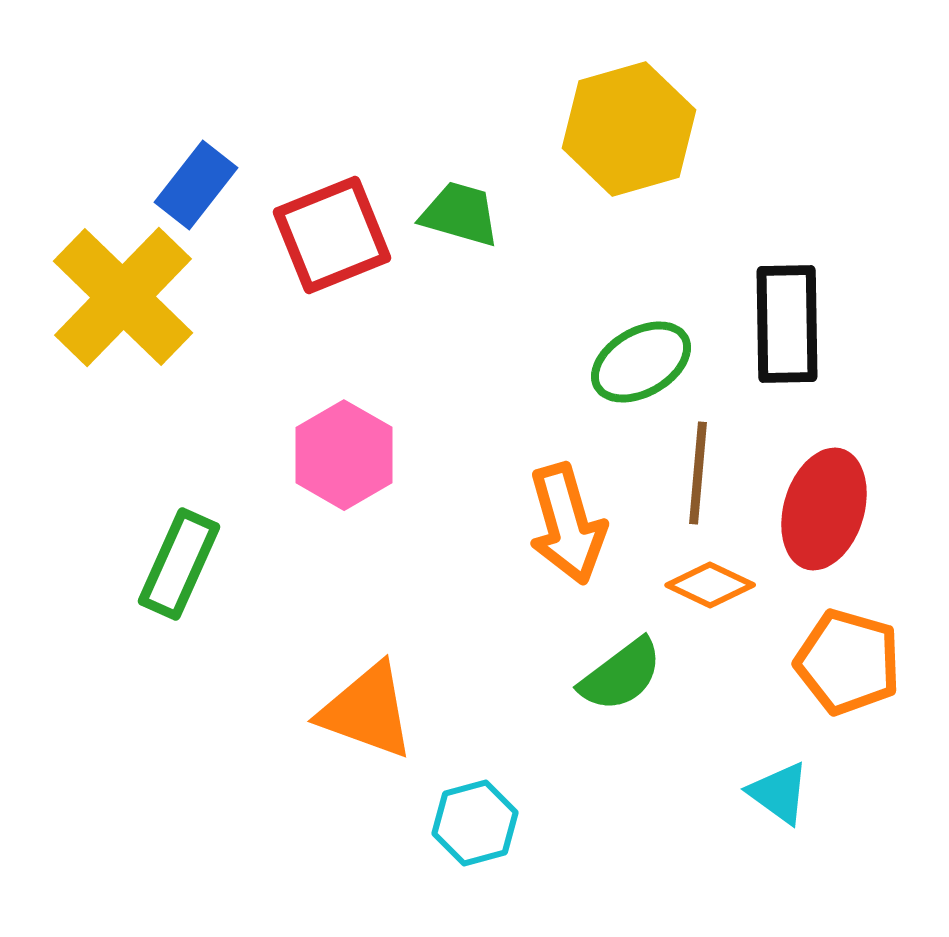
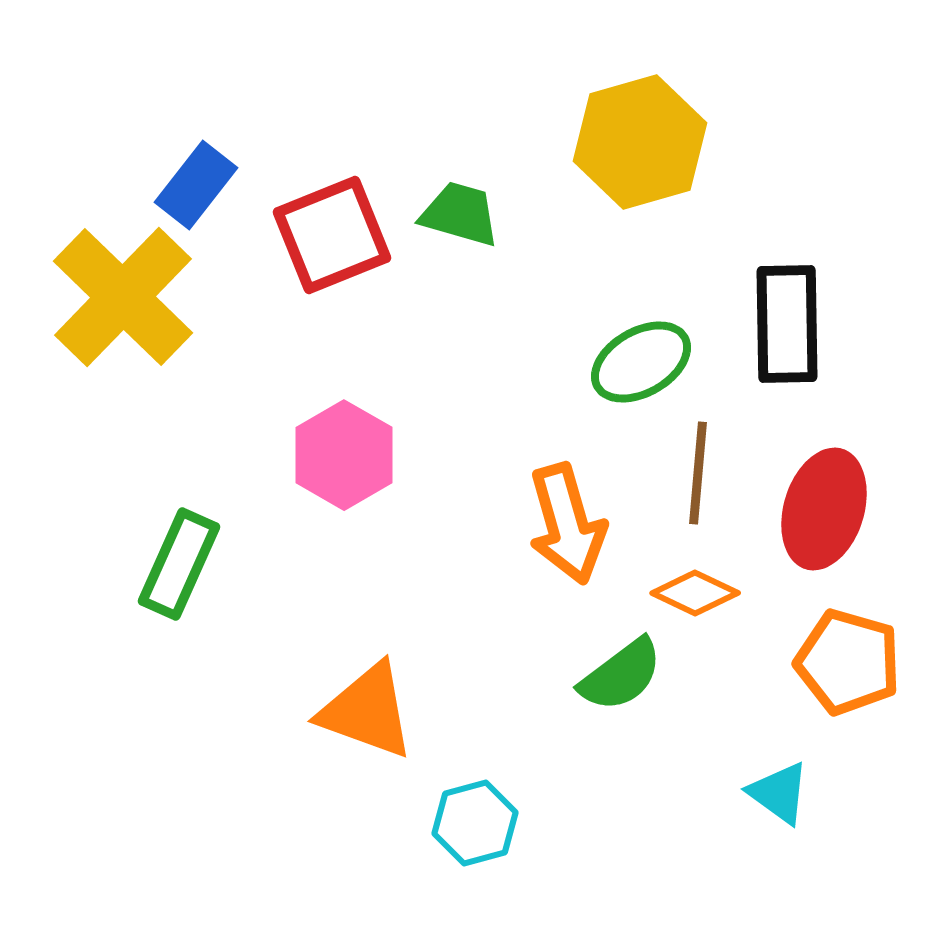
yellow hexagon: moved 11 px right, 13 px down
orange diamond: moved 15 px left, 8 px down
